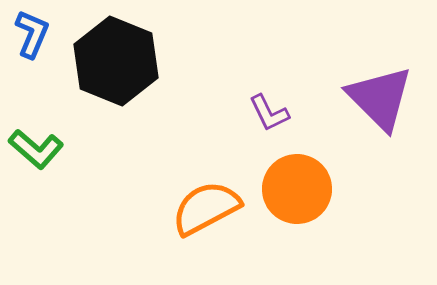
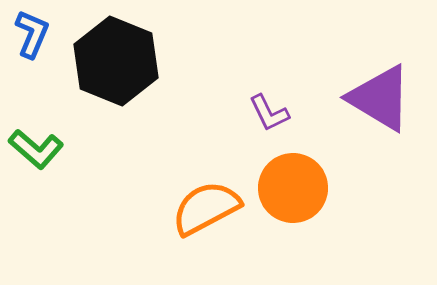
purple triangle: rotated 14 degrees counterclockwise
orange circle: moved 4 px left, 1 px up
